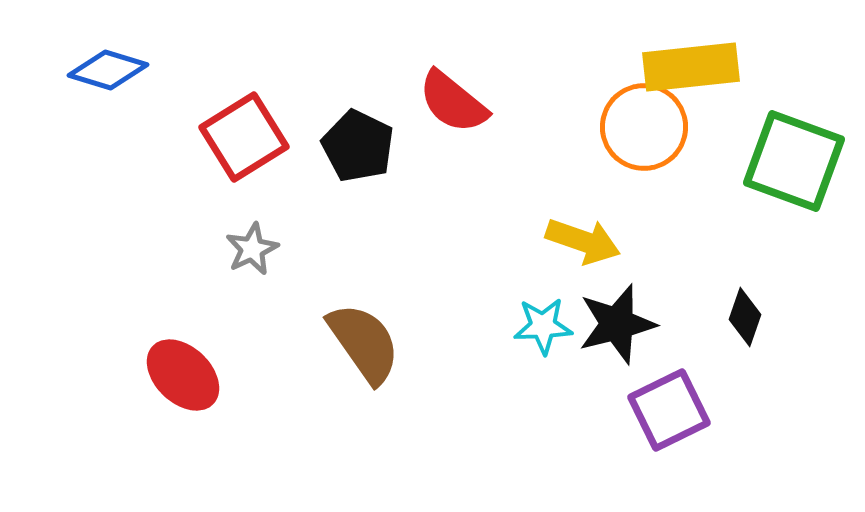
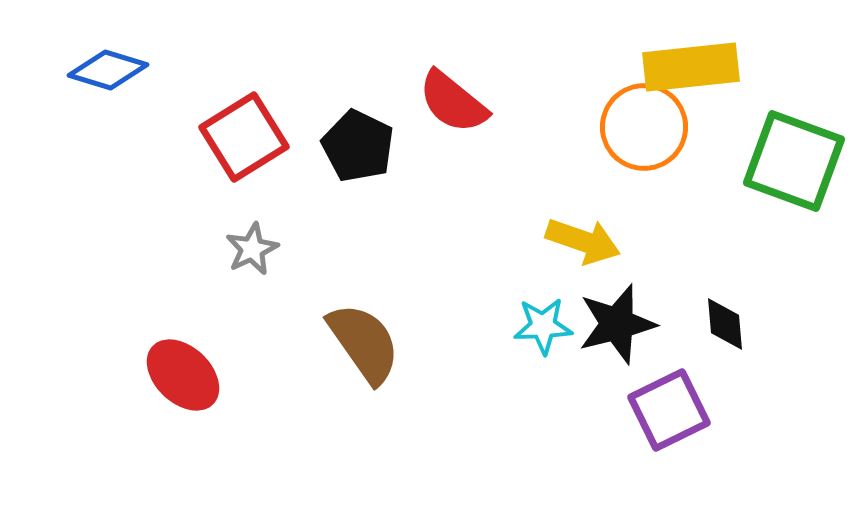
black diamond: moved 20 px left, 7 px down; rotated 24 degrees counterclockwise
